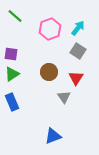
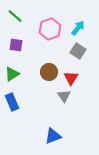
purple square: moved 5 px right, 9 px up
red triangle: moved 5 px left
gray triangle: moved 1 px up
